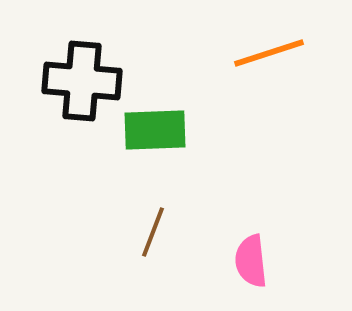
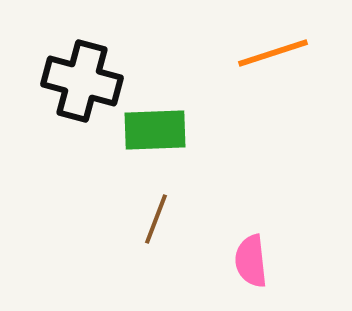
orange line: moved 4 px right
black cross: rotated 10 degrees clockwise
brown line: moved 3 px right, 13 px up
